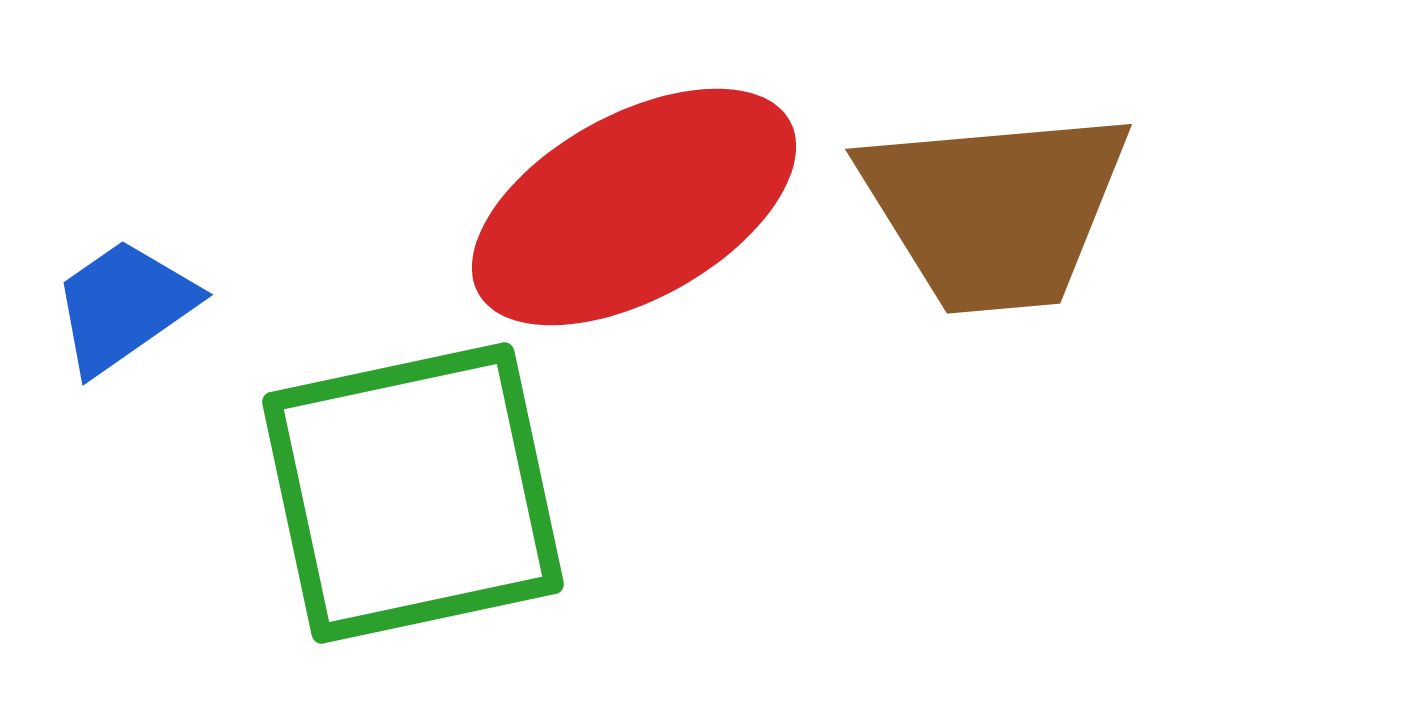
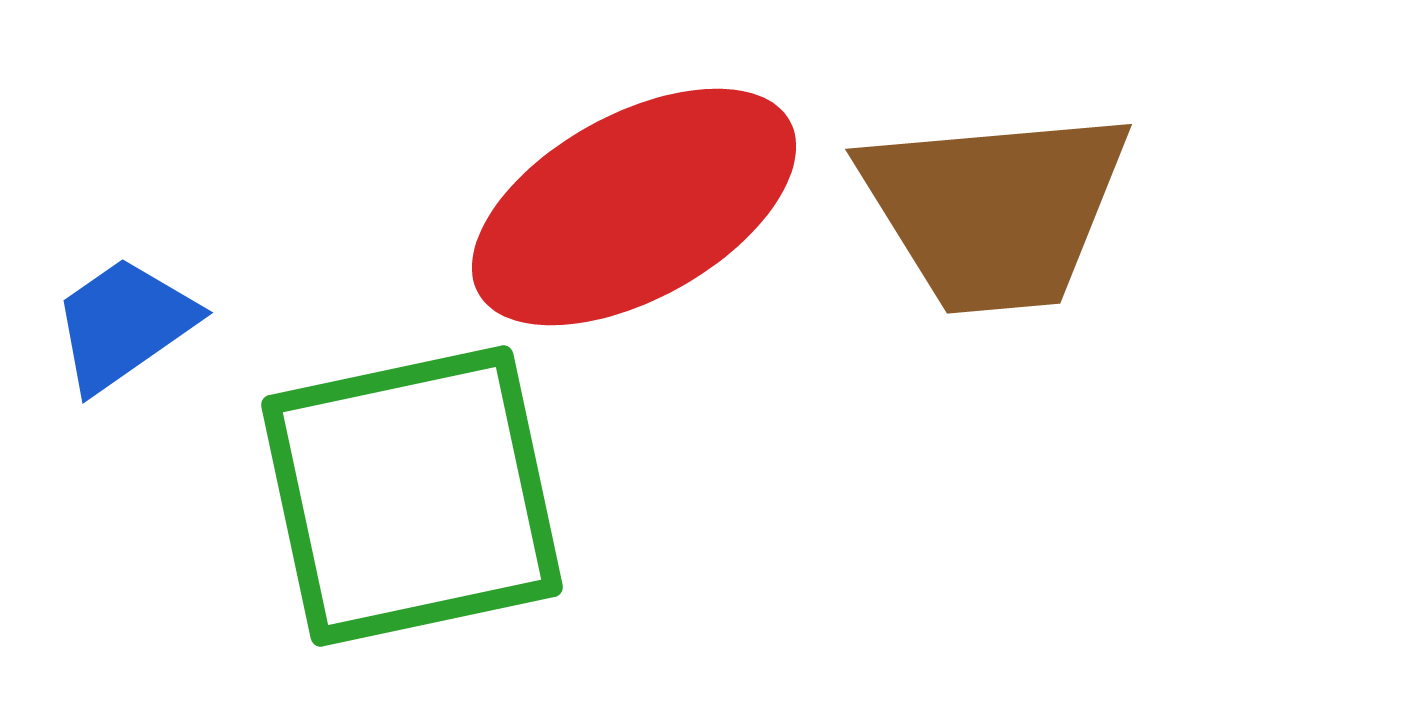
blue trapezoid: moved 18 px down
green square: moved 1 px left, 3 px down
